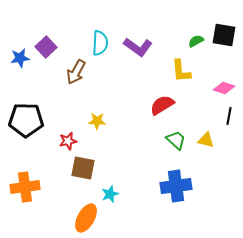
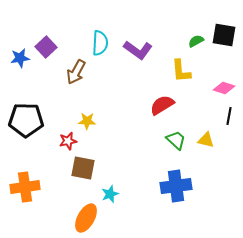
purple L-shape: moved 3 px down
yellow star: moved 10 px left
